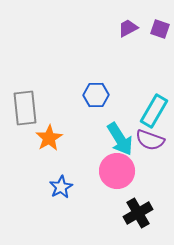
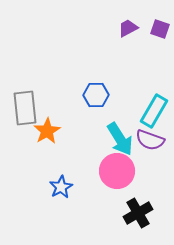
orange star: moved 2 px left, 7 px up
